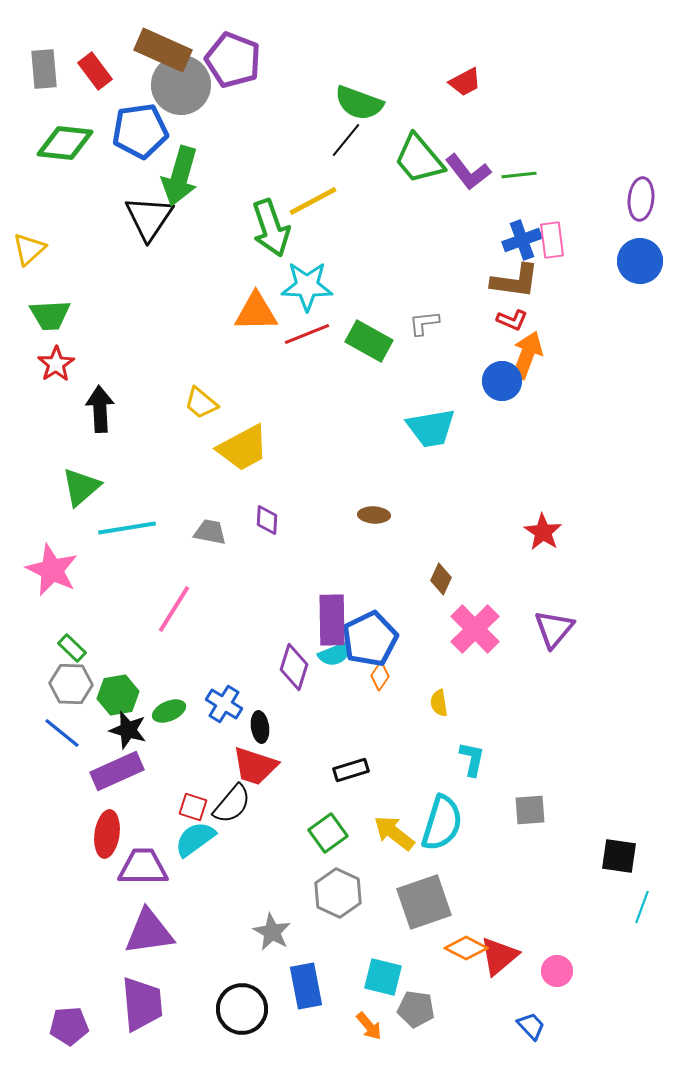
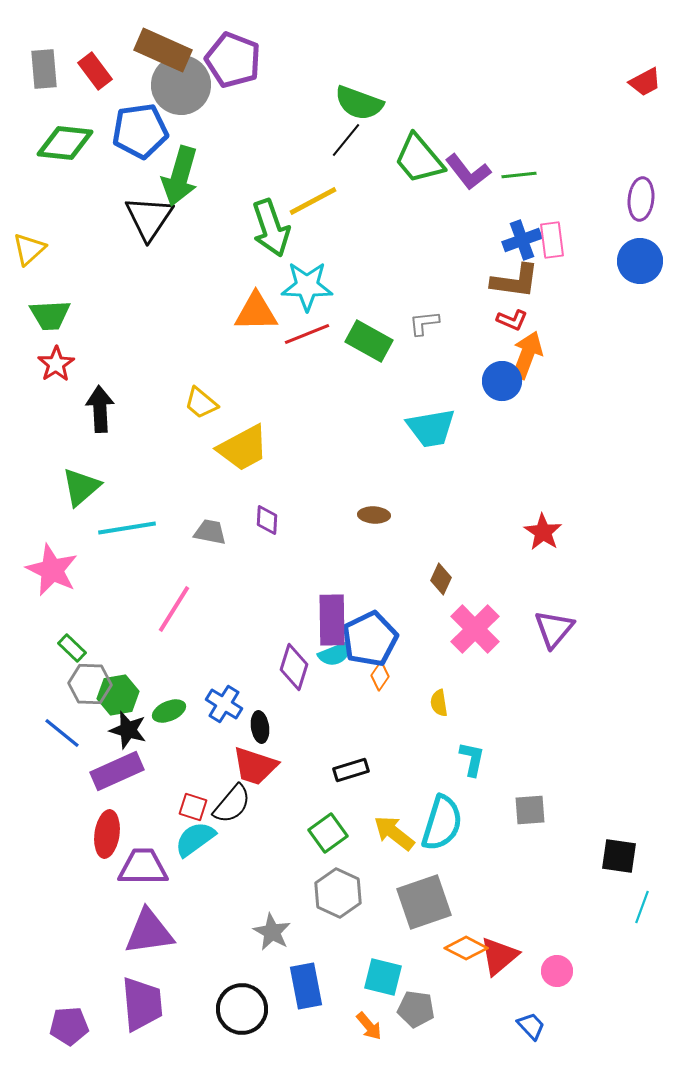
red trapezoid at (465, 82): moved 180 px right
gray hexagon at (71, 684): moved 19 px right
